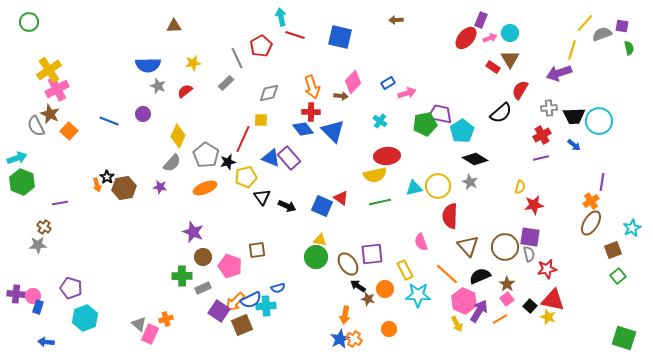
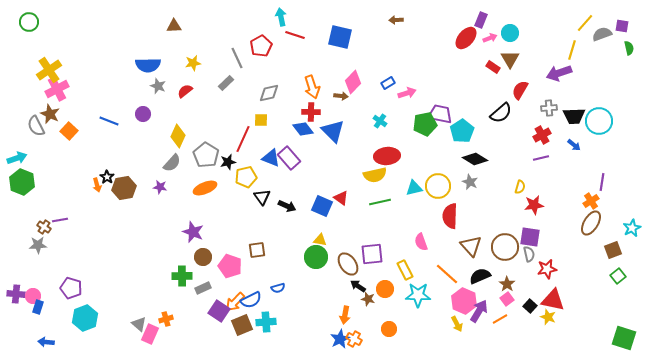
purple line at (60, 203): moved 17 px down
brown triangle at (468, 246): moved 3 px right
cyan cross at (266, 306): moved 16 px down
